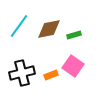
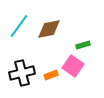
green rectangle: moved 9 px right, 10 px down
